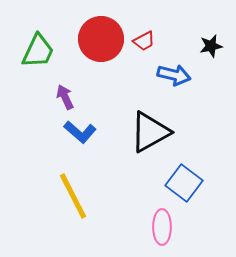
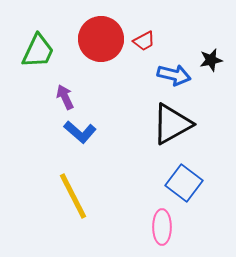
black star: moved 14 px down
black triangle: moved 22 px right, 8 px up
